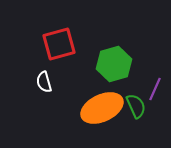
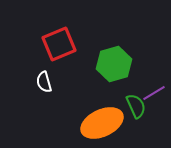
red square: rotated 8 degrees counterclockwise
purple line: moved 1 px left, 4 px down; rotated 35 degrees clockwise
orange ellipse: moved 15 px down
